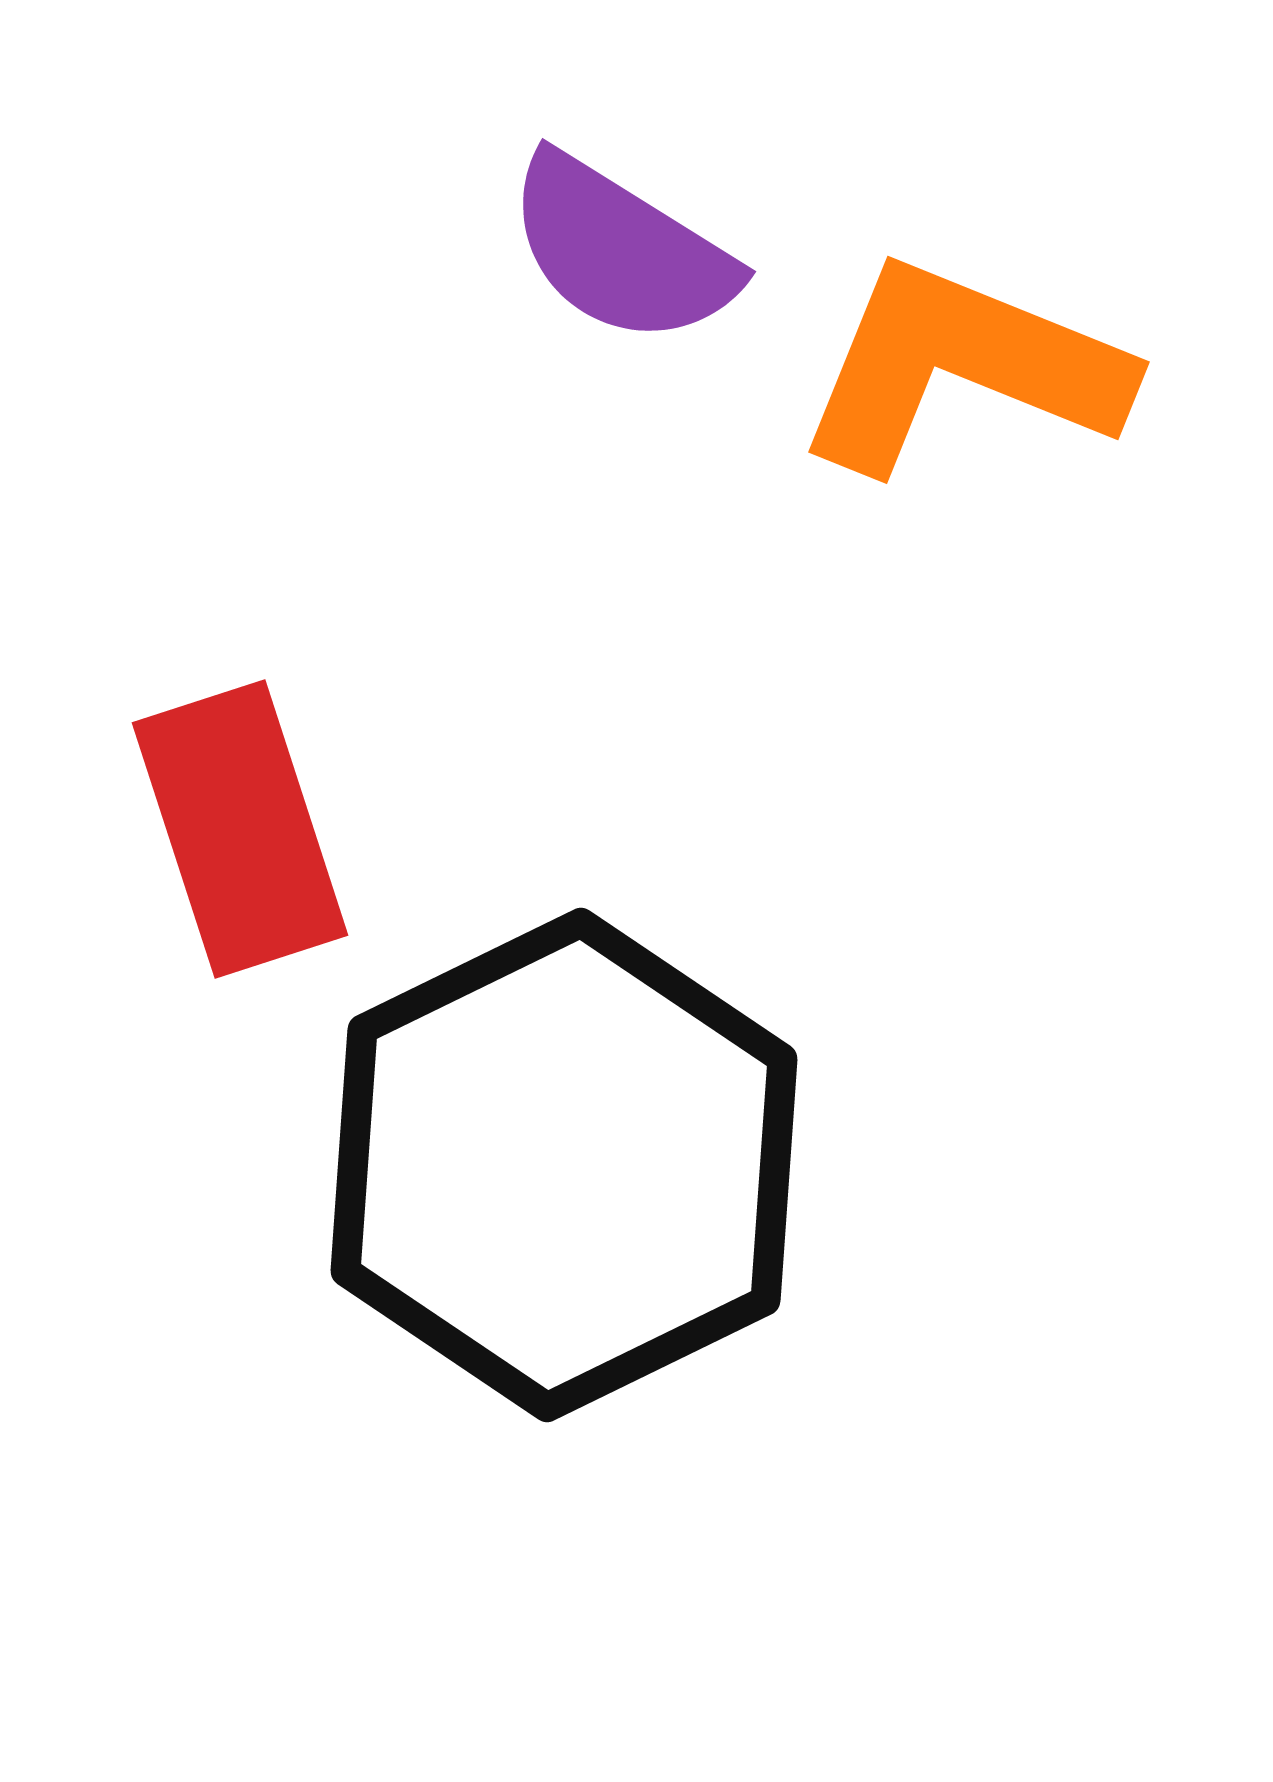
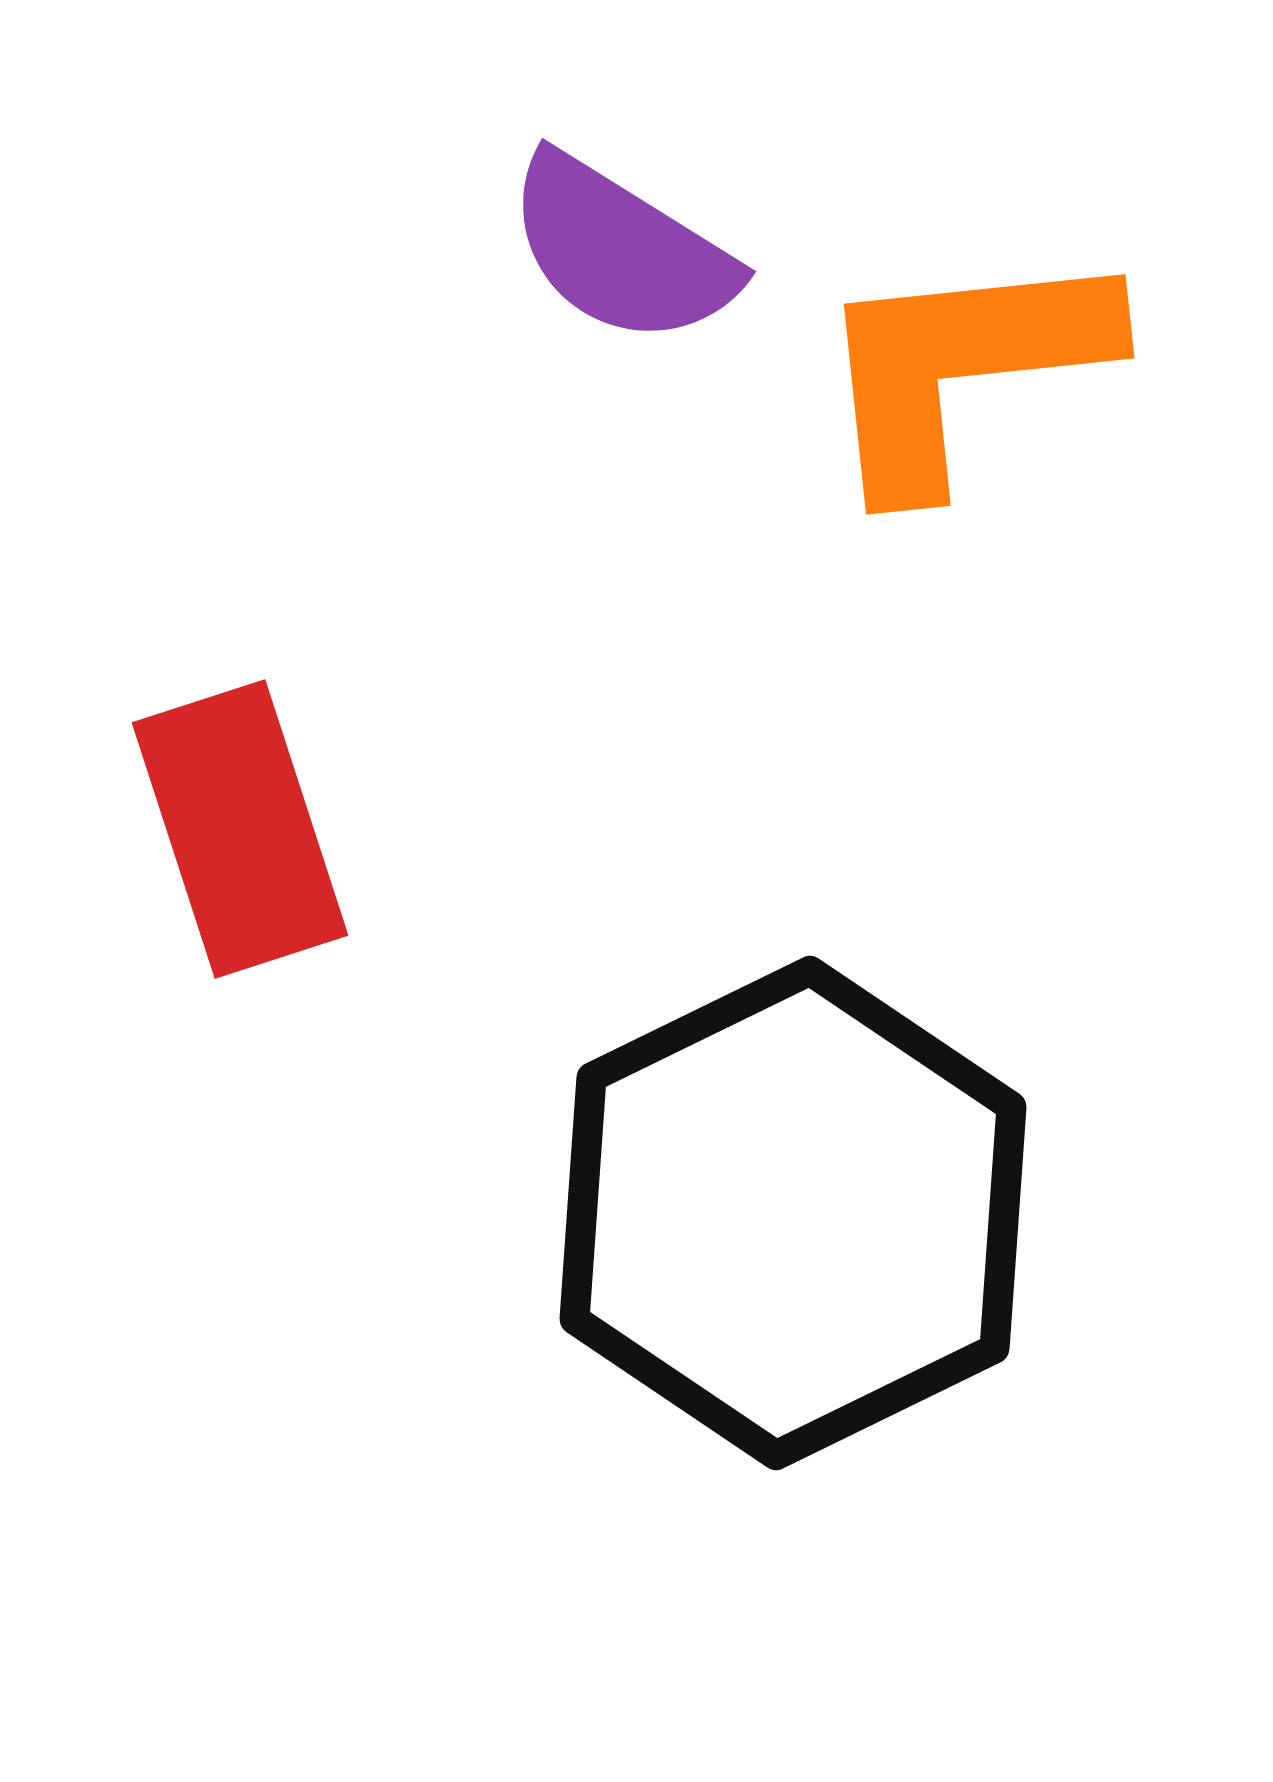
orange L-shape: rotated 28 degrees counterclockwise
black hexagon: moved 229 px right, 48 px down
